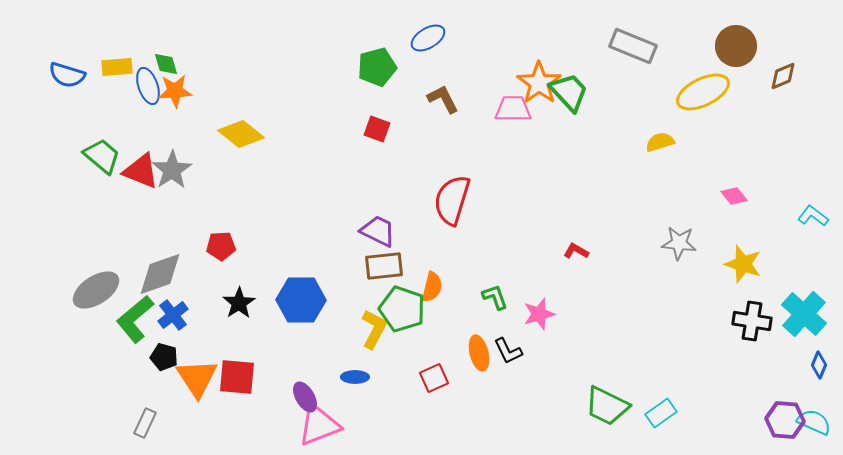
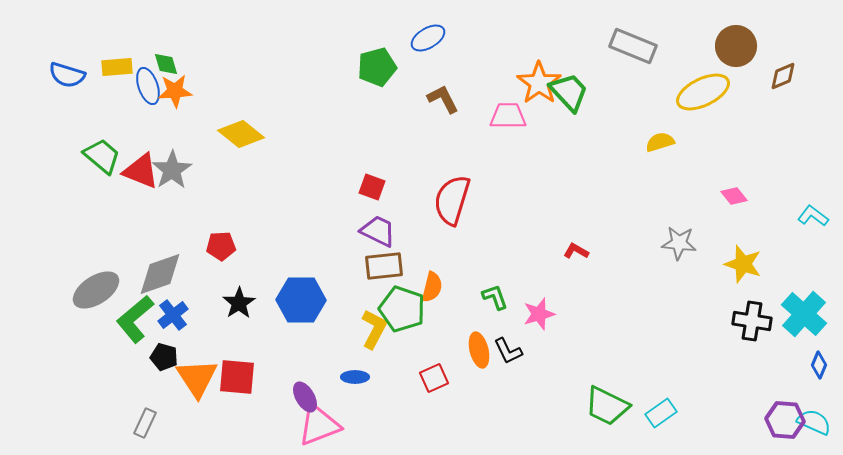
pink trapezoid at (513, 109): moved 5 px left, 7 px down
red square at (377, 129): moved 5 px left, 58 px down
orange ellipse at (479, 353): moved 3 px up
